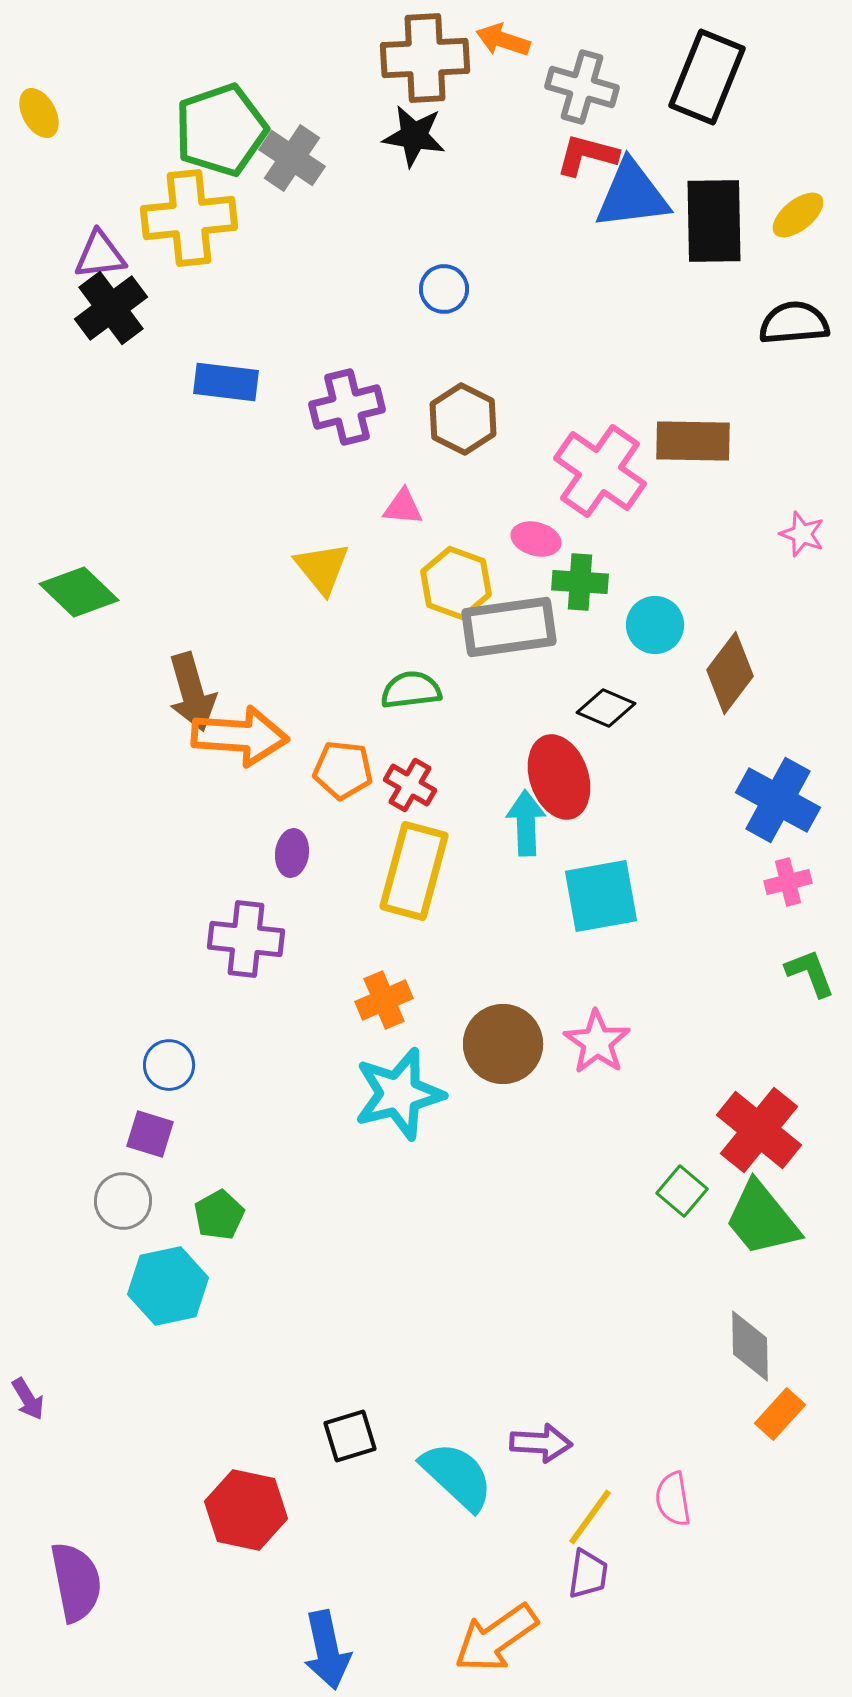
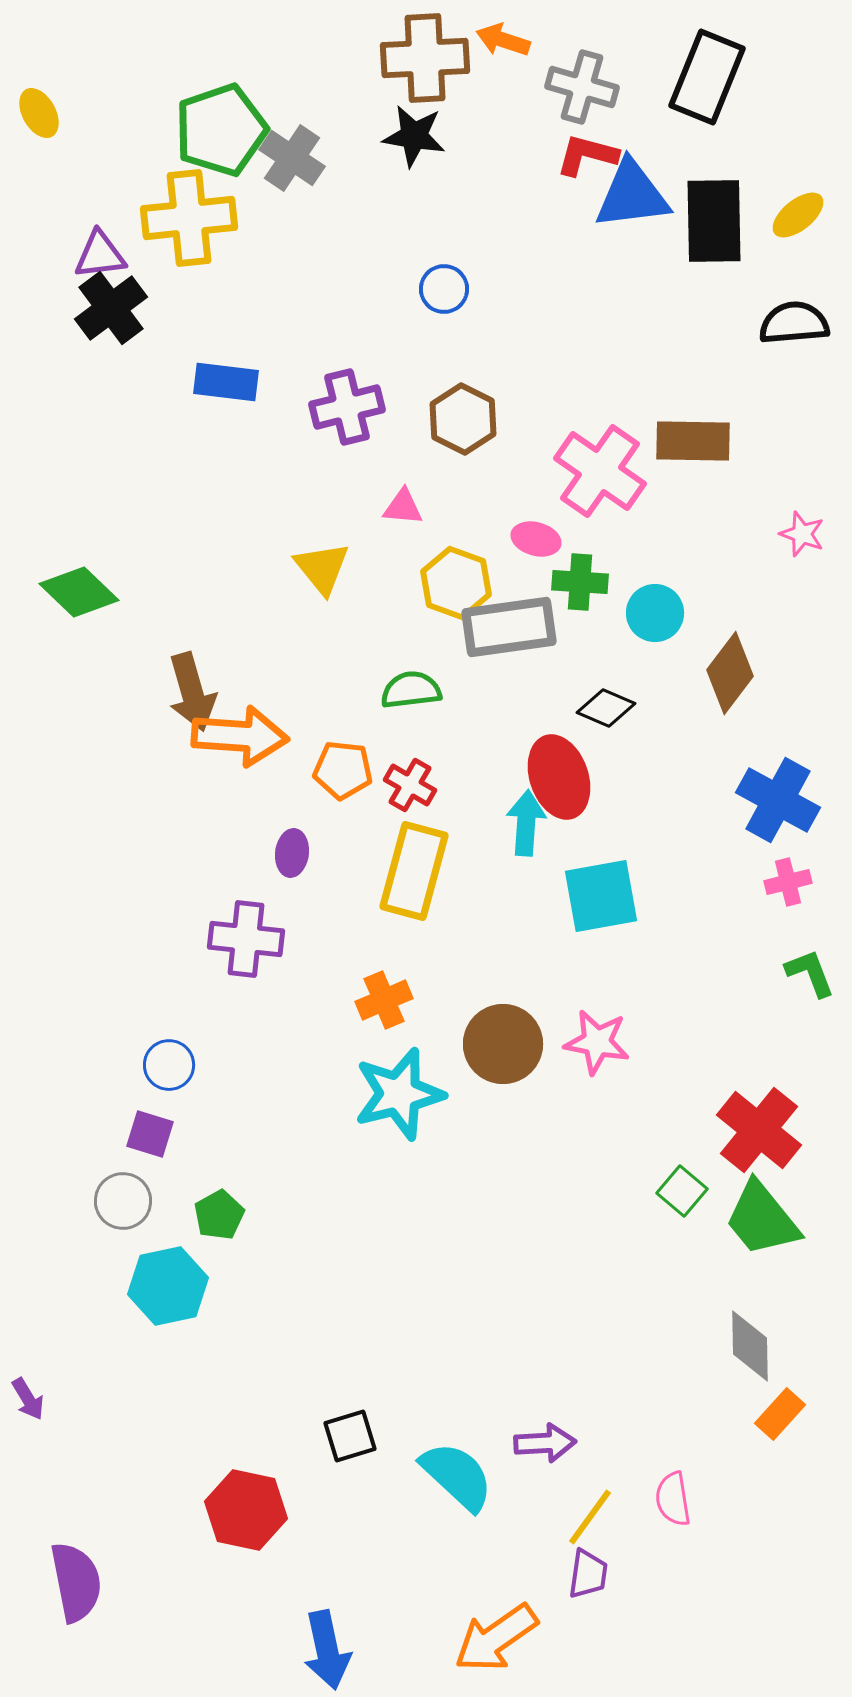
cyan circle at (655, 625): moved 12 px up
cyan arrow at (526, 823): rotated 6 degrees clockwise
pink star at (597, 1042): rotated 24 degrees counterclockwise
purple arrow at (541, 1443): moved 4 px right; rotated 6 degrees counterclockwise
